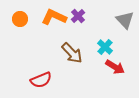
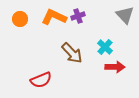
purple cross: rotated 24 degrees clockwise
gray triangle: moved 5 px up
red arrow: rotated 30 degrees counterclockwise
